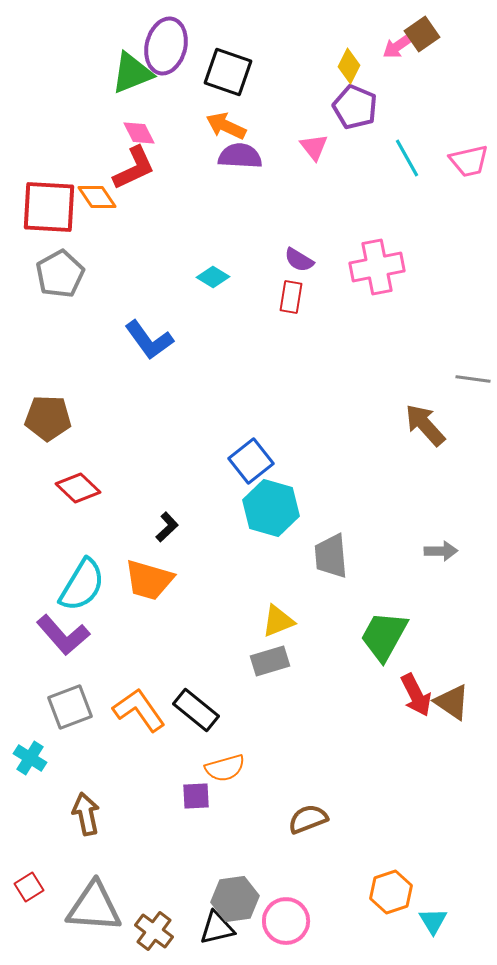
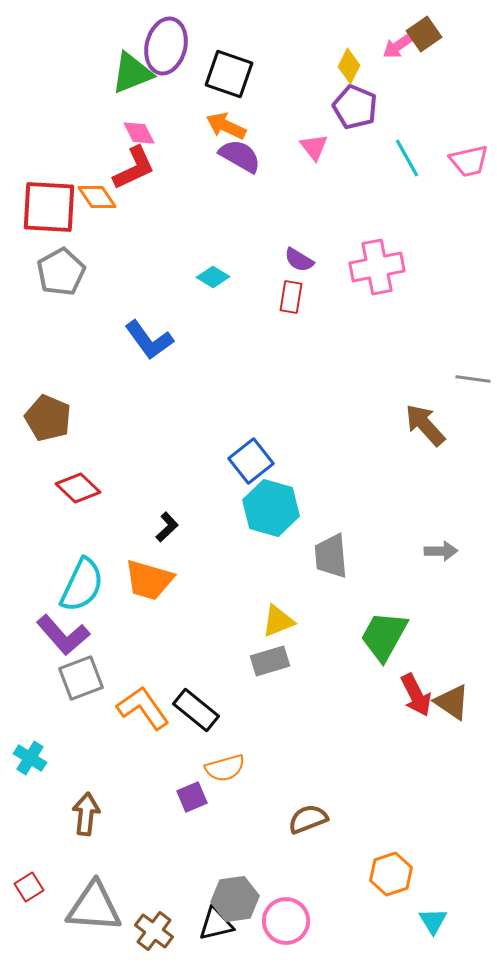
brown square at (422, 34): moved 2 px right
black square at (228, 72): moved 1 px right, 2 px down
purple semicircle at (240, 156): rotated 27 degrees clockwise
gray pentagon at (60, 274): moved 1 px right, 2 px up
brown pentagon at (48, 418): rotated 21 degrees clockwise
cyan semicircle at (82, 585): rotated 6 degrees counterclockwise
gray square at (70, 707): moved 11 px right, 29 px up
orange L-shape at (139, 710): moved 4 px right, 2 px up
purple square at (196, 796): moved 4 px left, 1 px down; rotated 20 degrees counterclockwise
brown arrow at (86, 814): rotated 18 degrees clockwise
orange hexagon at (391, 892): moved 18 px up
black triangle at (217, 928): moved 1 px left, 4 px up
